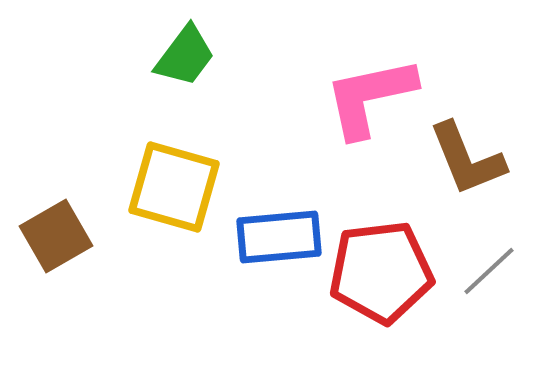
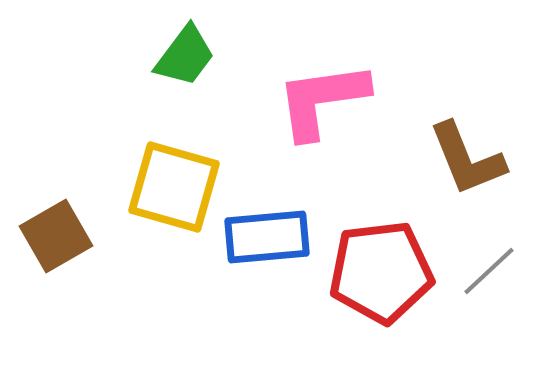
pink L-shape: moved 48 px left, 3 px down; rotated 4 degrees clockwise
blue rectangle: moved 12 px left
